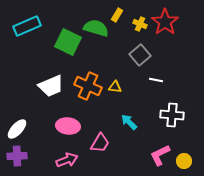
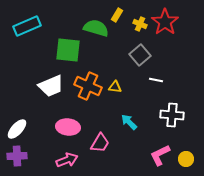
green square: moved 8 px down; rotated 20 degrees counterclockwise
pink ellipse: moved 1 px down
yellow circle: moved 2 px right, 2 px up
